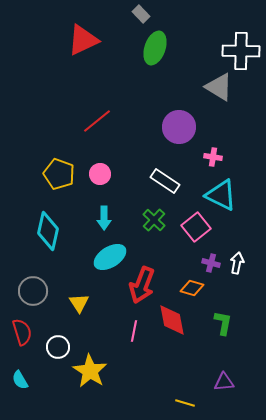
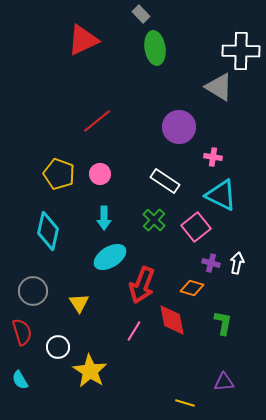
green ellipse: rotated 28 degrees counterclockwise
pink line: rotated 20 degrees clockwise
